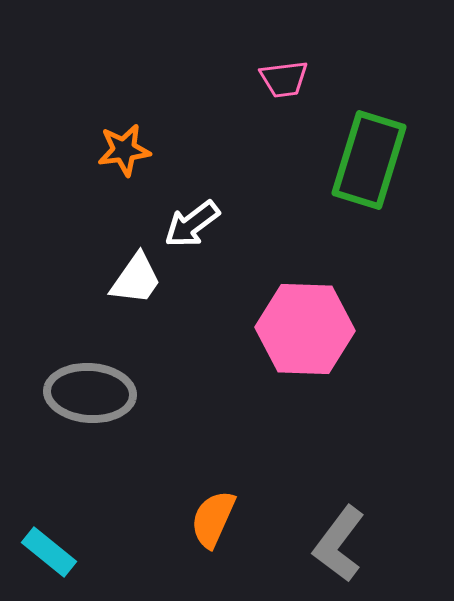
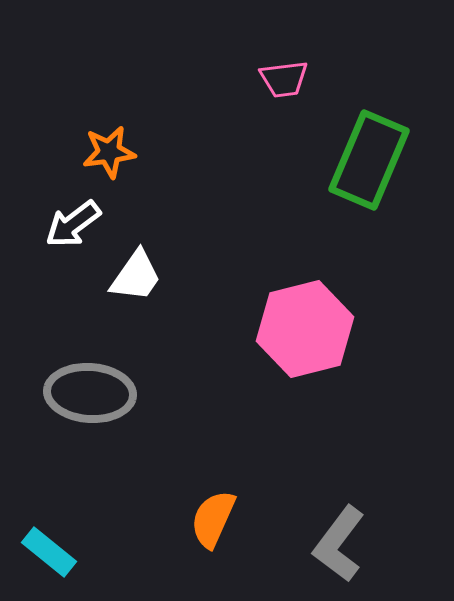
orange star: moved 15 px left, 2 px down
green rectangle: rotated 6 degrees clockwise
white arrow: moved 119 px left
white trapezoid: moved 3 px up
pink hexagon: rotated 16 degrees counterclockwise
